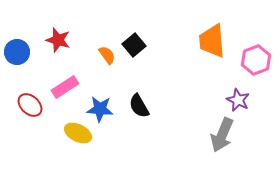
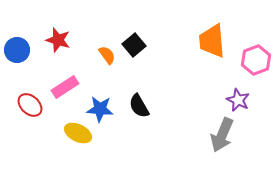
blue circle: moved 2 px up
